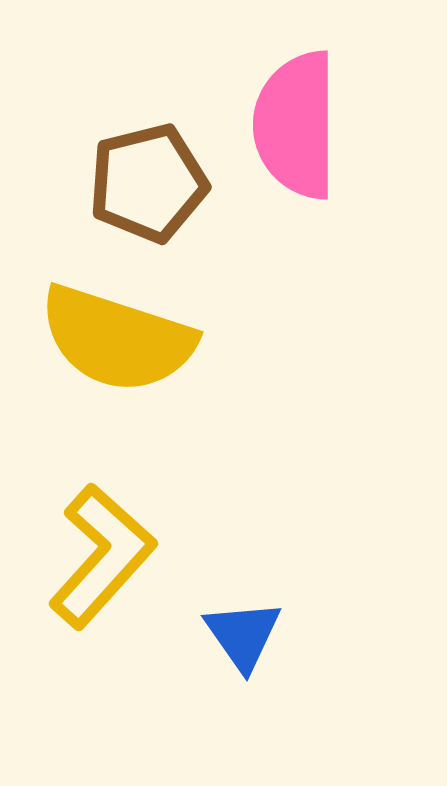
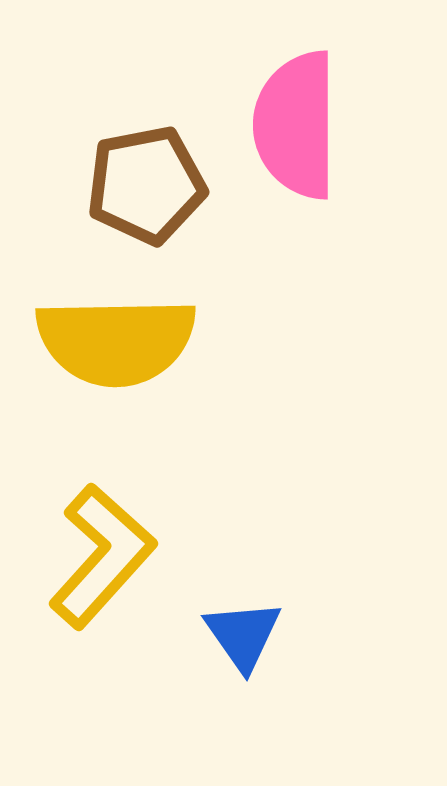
brown pentagon: moved 2 px left, 2 px down; rotated 3 degrees clockwise
yellow semicircle: moved 1 px left, 2 px down; rotated 19 degrees counterclockwise
